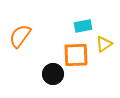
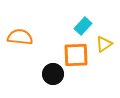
cyan rectangle: rotated 36 degrees counterclockwise
orange semicircle: moved 1 px down; rotated 60 degrees clockwise
